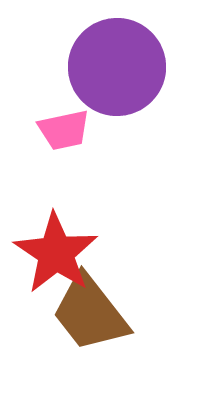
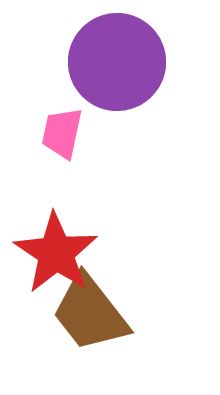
purple circle: moved 5 px up
pink trapezoid: moved 2 px left, 3 px down; rotated 114 degrees clockwise
